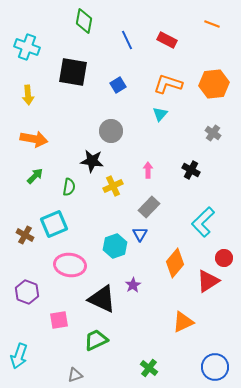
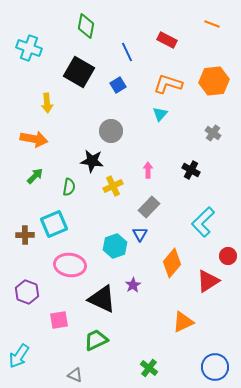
green diamond: moved 2 px right, 5 px down
blue line: moved 12 px down
cyan cross: moved 2 px right, 1 px down
black square: moved 6 px right; rotated 20 degrees clockwise
orange hexagon: moved 3 px up
yellow arrow: moved 19 px right, 8 px down
brown cross: rotated 30 degrees counterclockwise
red circle: moved 4 px right, 2 px up
orange diamond: moved 3 px left
cyan arrow: rotated 15 degrees clockwise
gray triangle: rotated 42 degrees clockwise
